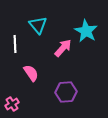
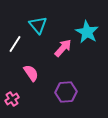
cyan star: moved 1 px right, 1 px down
white line: rotated 36 degrees clockwise
pink cross: moved 5 px up
